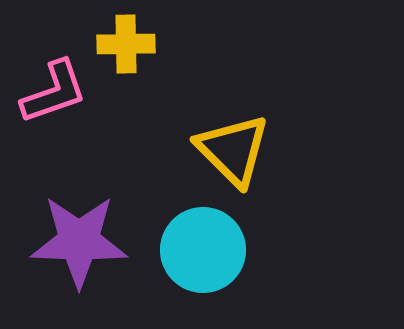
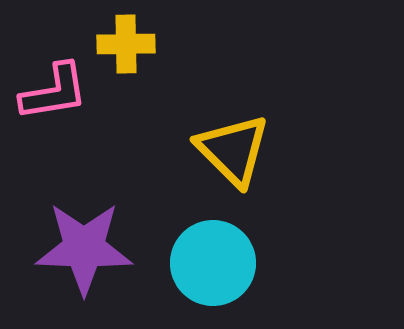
pink L-shape: rotated 10 degrees clockwise
purple star: moved 5 px right, 7 px down
cyan circle: moved 10 px right, 13 px down
